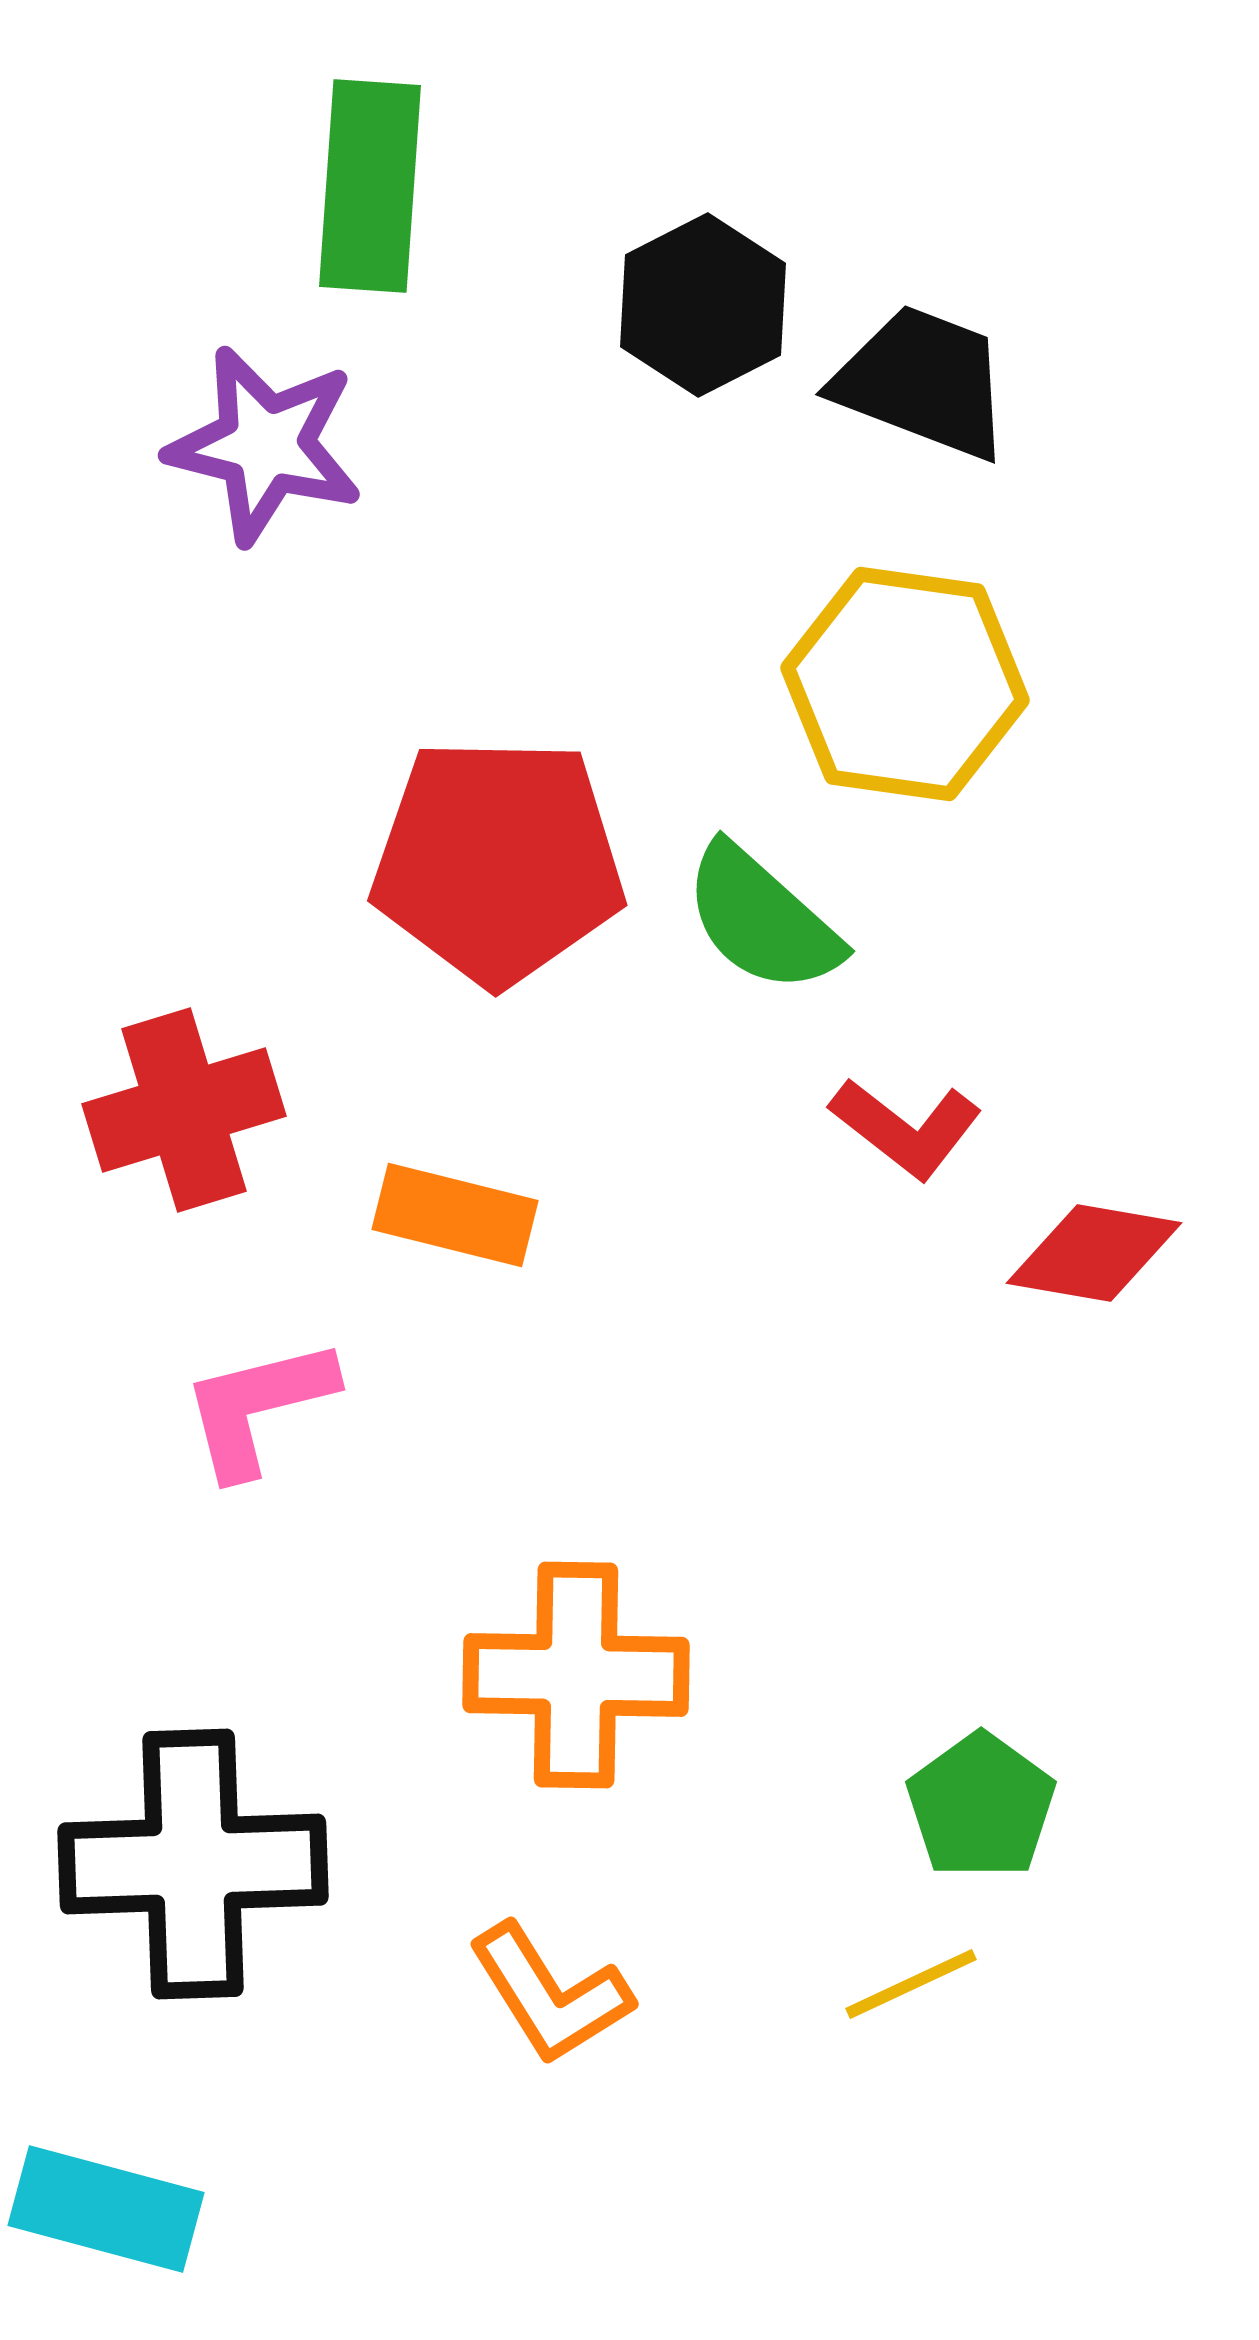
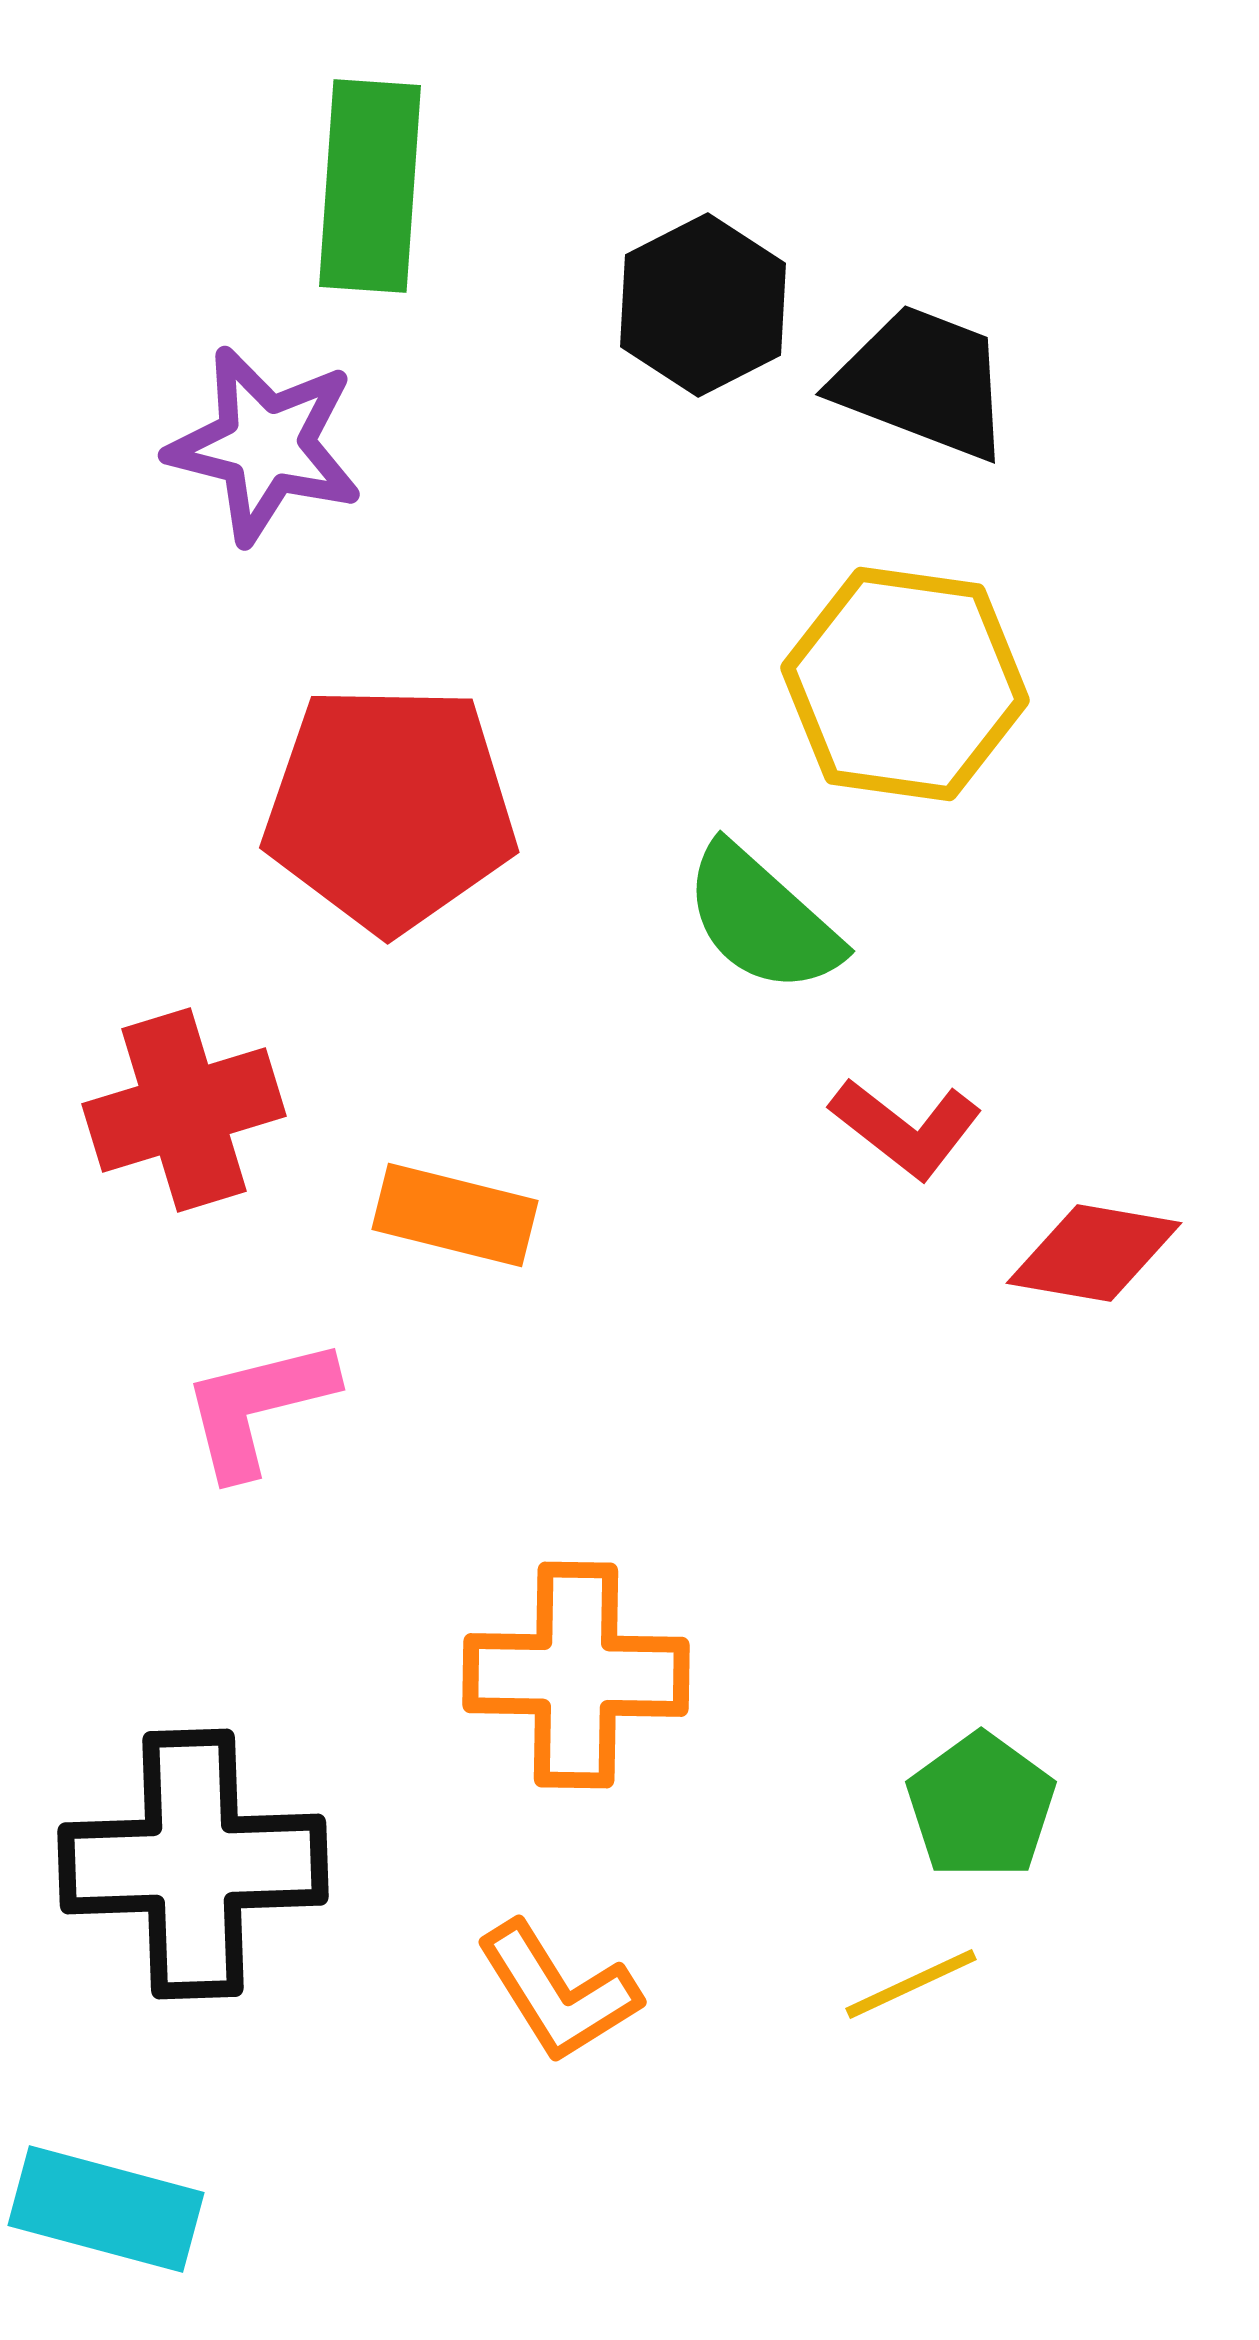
red pentagon: moved 108 px left, 53 px up
orange L-shape: moved 8 px right, 2 px up
